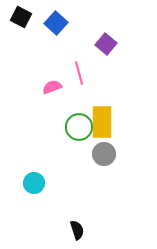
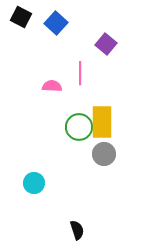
pink line: moved 1 px right; rotated 15 degrees clockwise
pink semicircle: moved 1 px up; rotated 24 degrees clockwise
